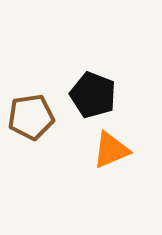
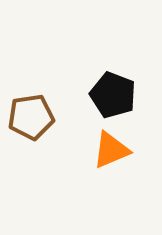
black pentagon: moved 20 px right
